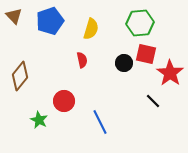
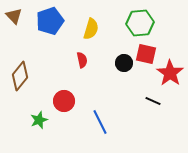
black line: rotated 21 degrees counterclockwise
green star: rotated 24 degrees clockwise
